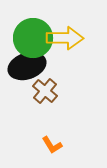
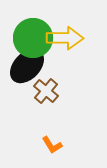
black ellipse: rotated 27 degrees counterclockwise
brown cross: moved 1 px right
